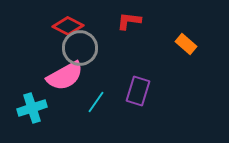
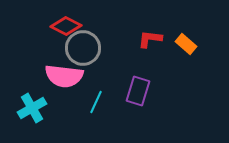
red L-shape: moved 21 px right, 18 px down
red diamond: moved 2 px left
gray circle: moved 3 px right
pink semicircle: moved 1 px left; rotated 36 degrees clockwise
cyan line: rotated 10 degrees counterclockwise
cyan cross: rotated 12 degrees counterclockwise
